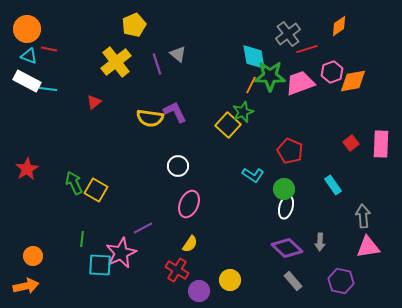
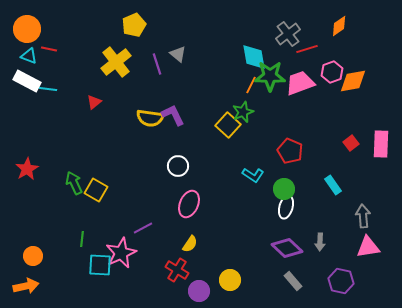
purple L-shape at (175, 112): moved 2 px left, 3 px down
